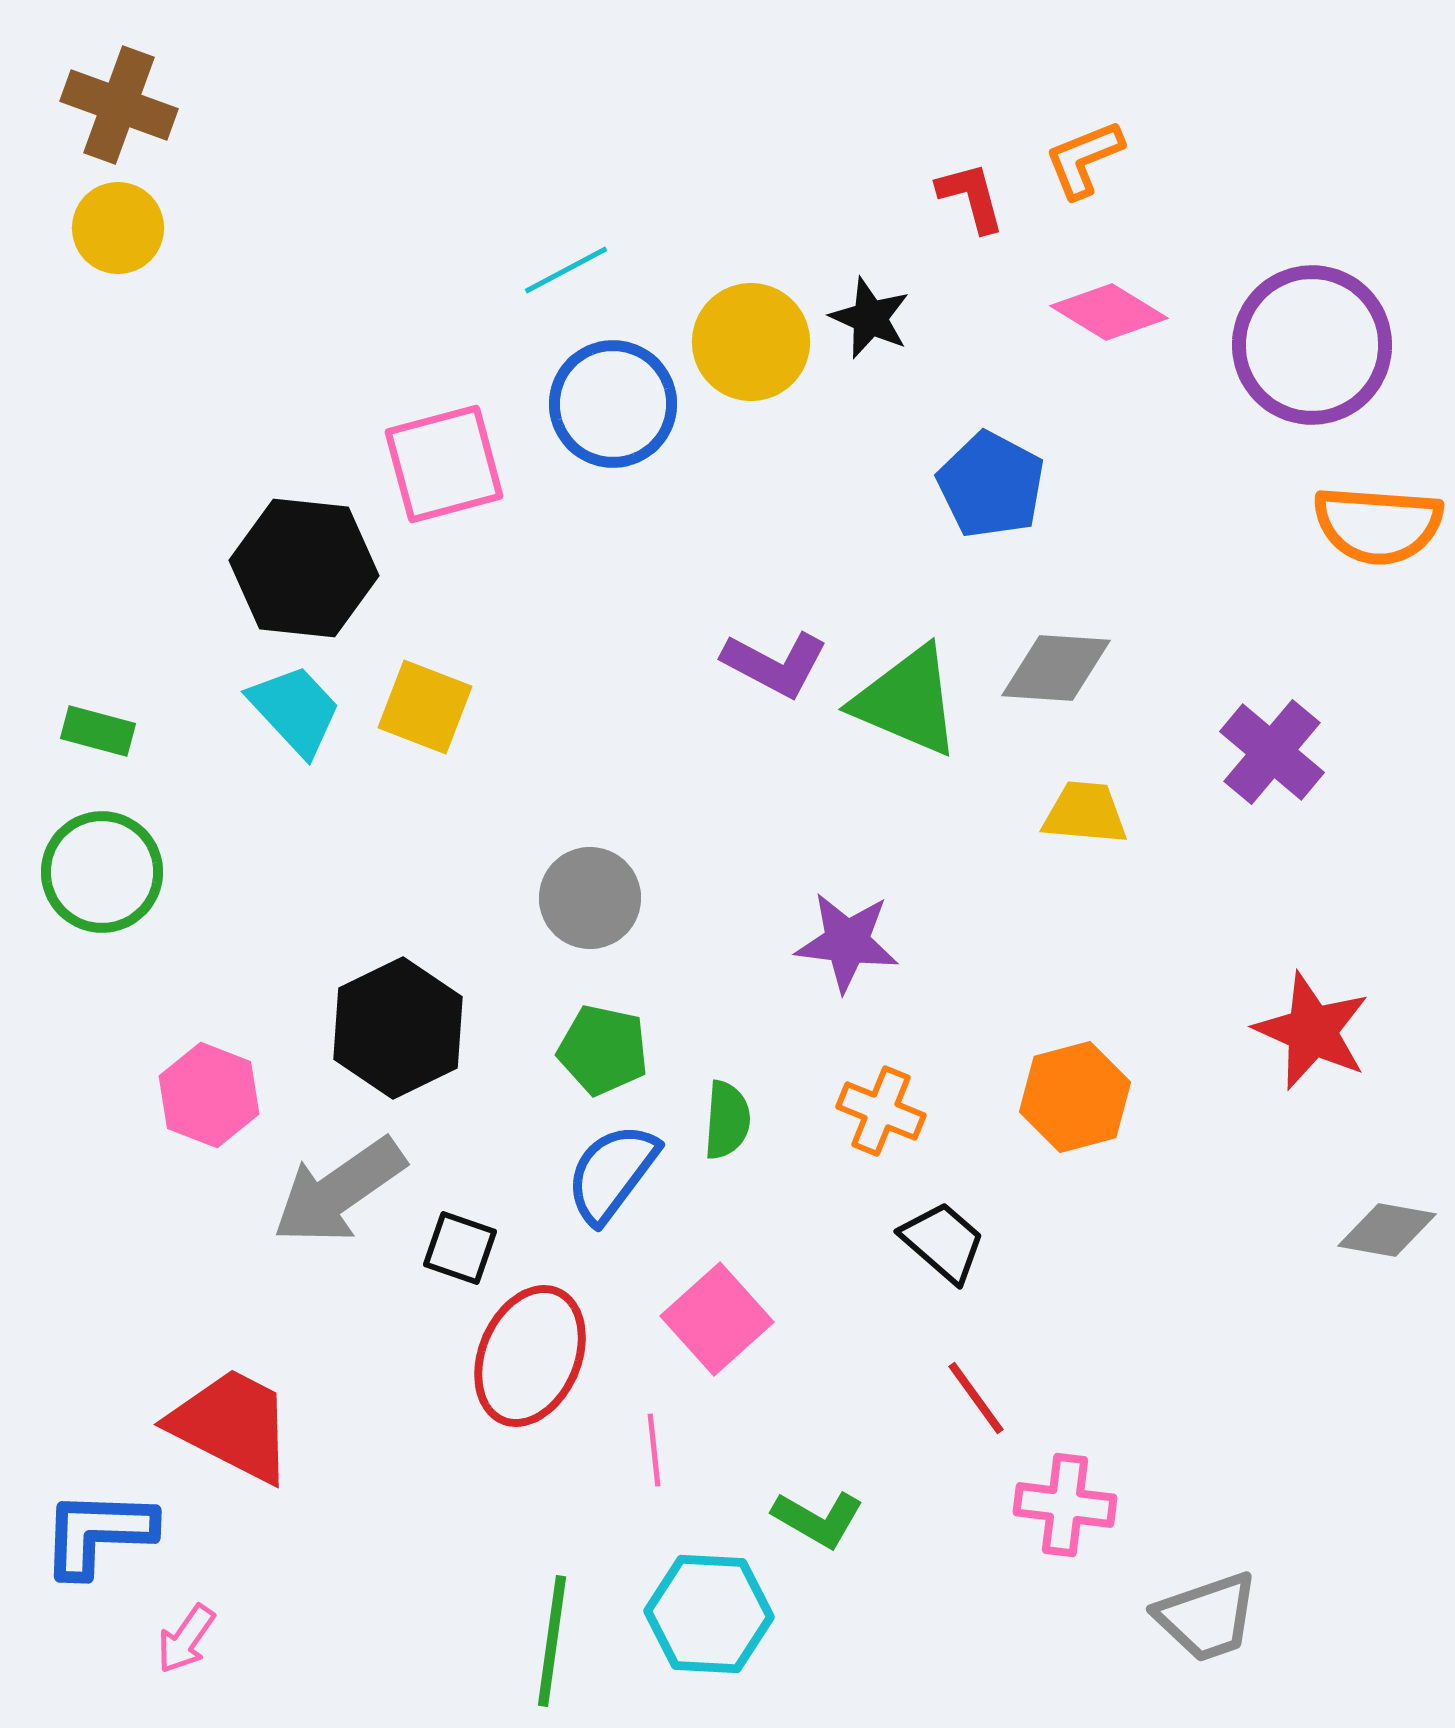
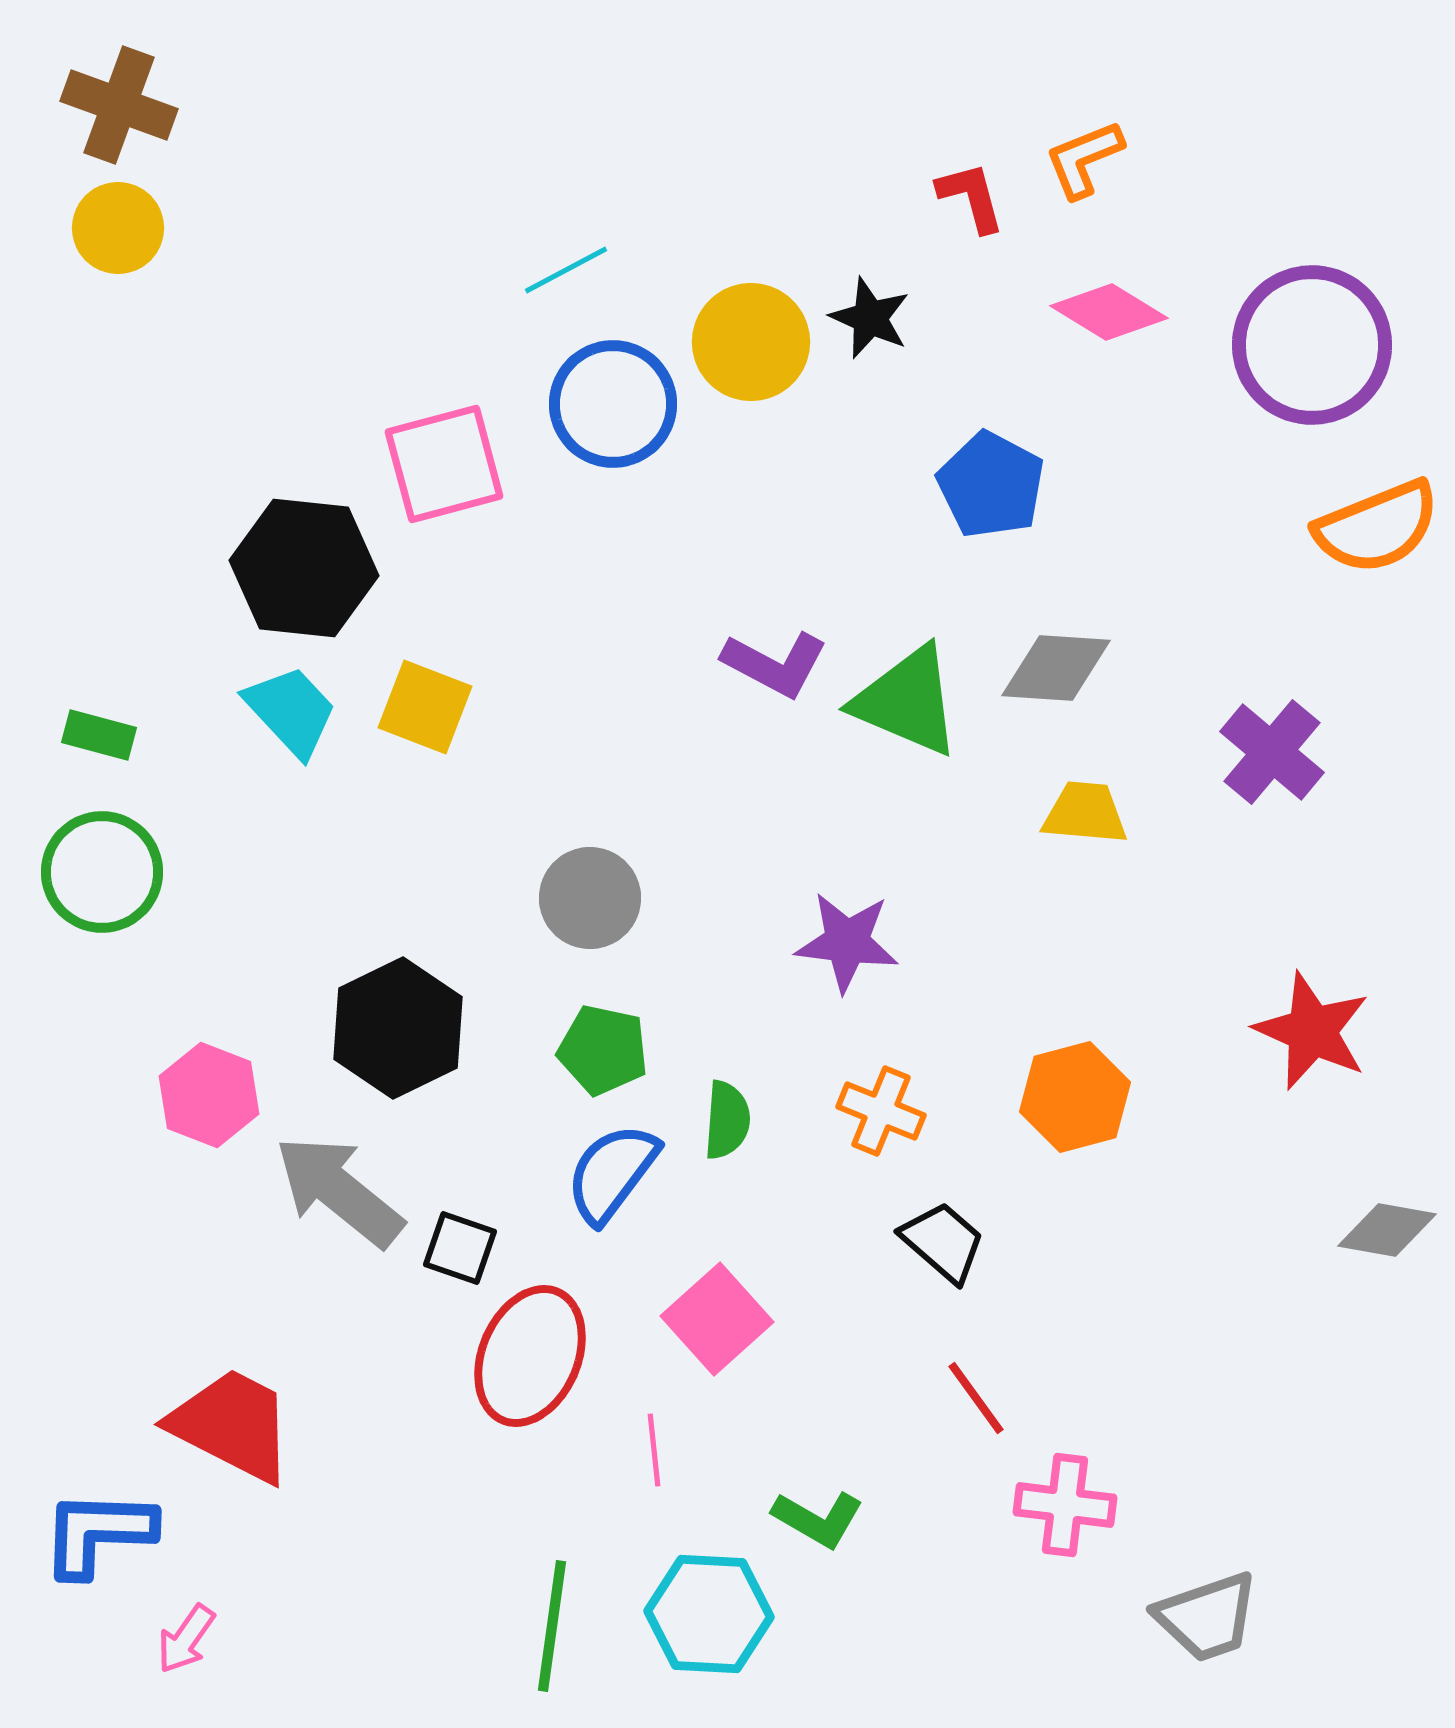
orange semicircle at (1378, 525): moved 1 px left, 2 px down; rotated 26 degrees counterclockwise
cyan trapezoid at (295, 710): moved 4 px left, 1 px down
green rectangle at (98, 731): moved 1 px right, 4 px down
gray arrow at (339, 1191): rotated 74 degrees clockwise
green line at (552, 1641): moved 15 px up
